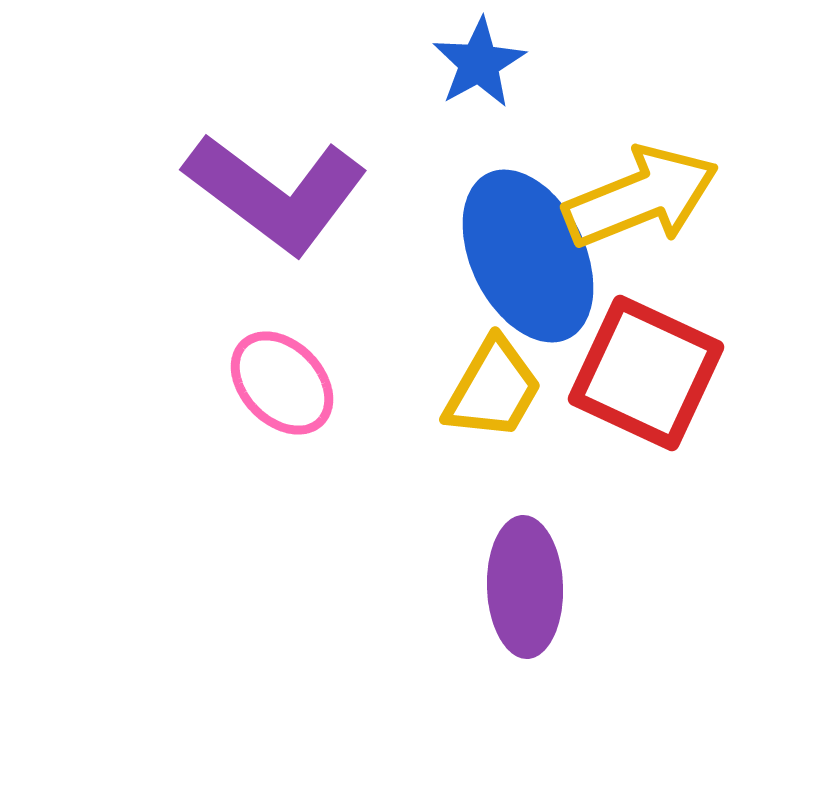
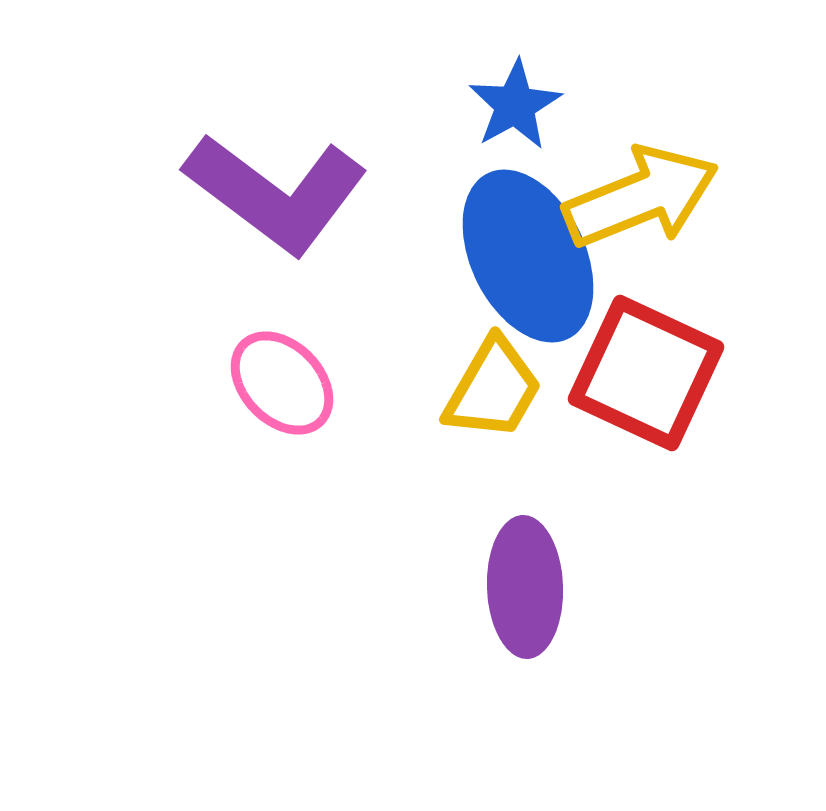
blue star: moved 36 px right, 42 px down
